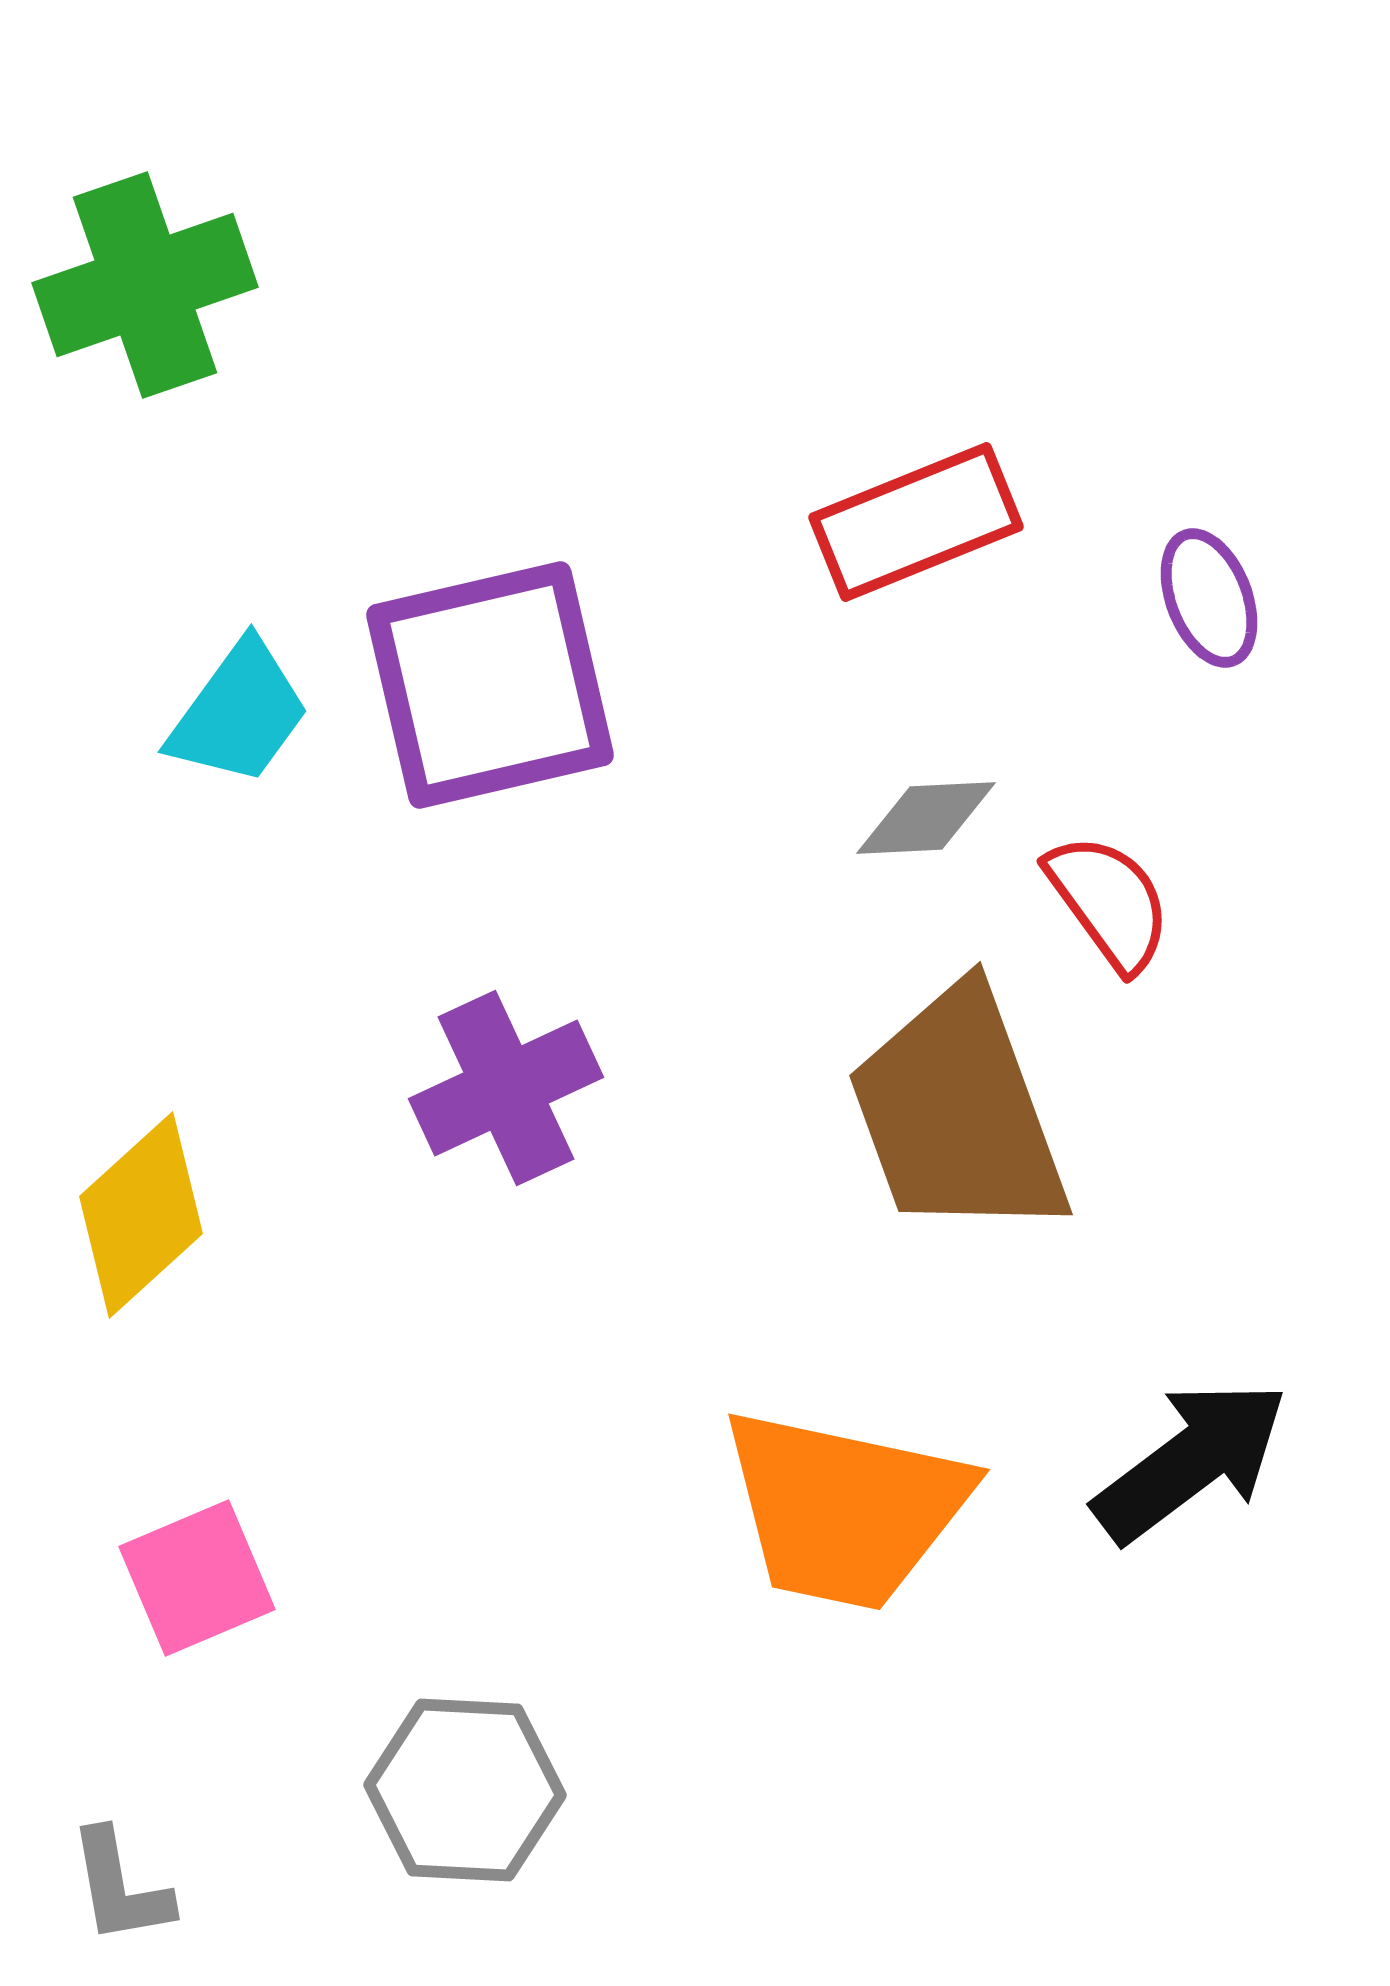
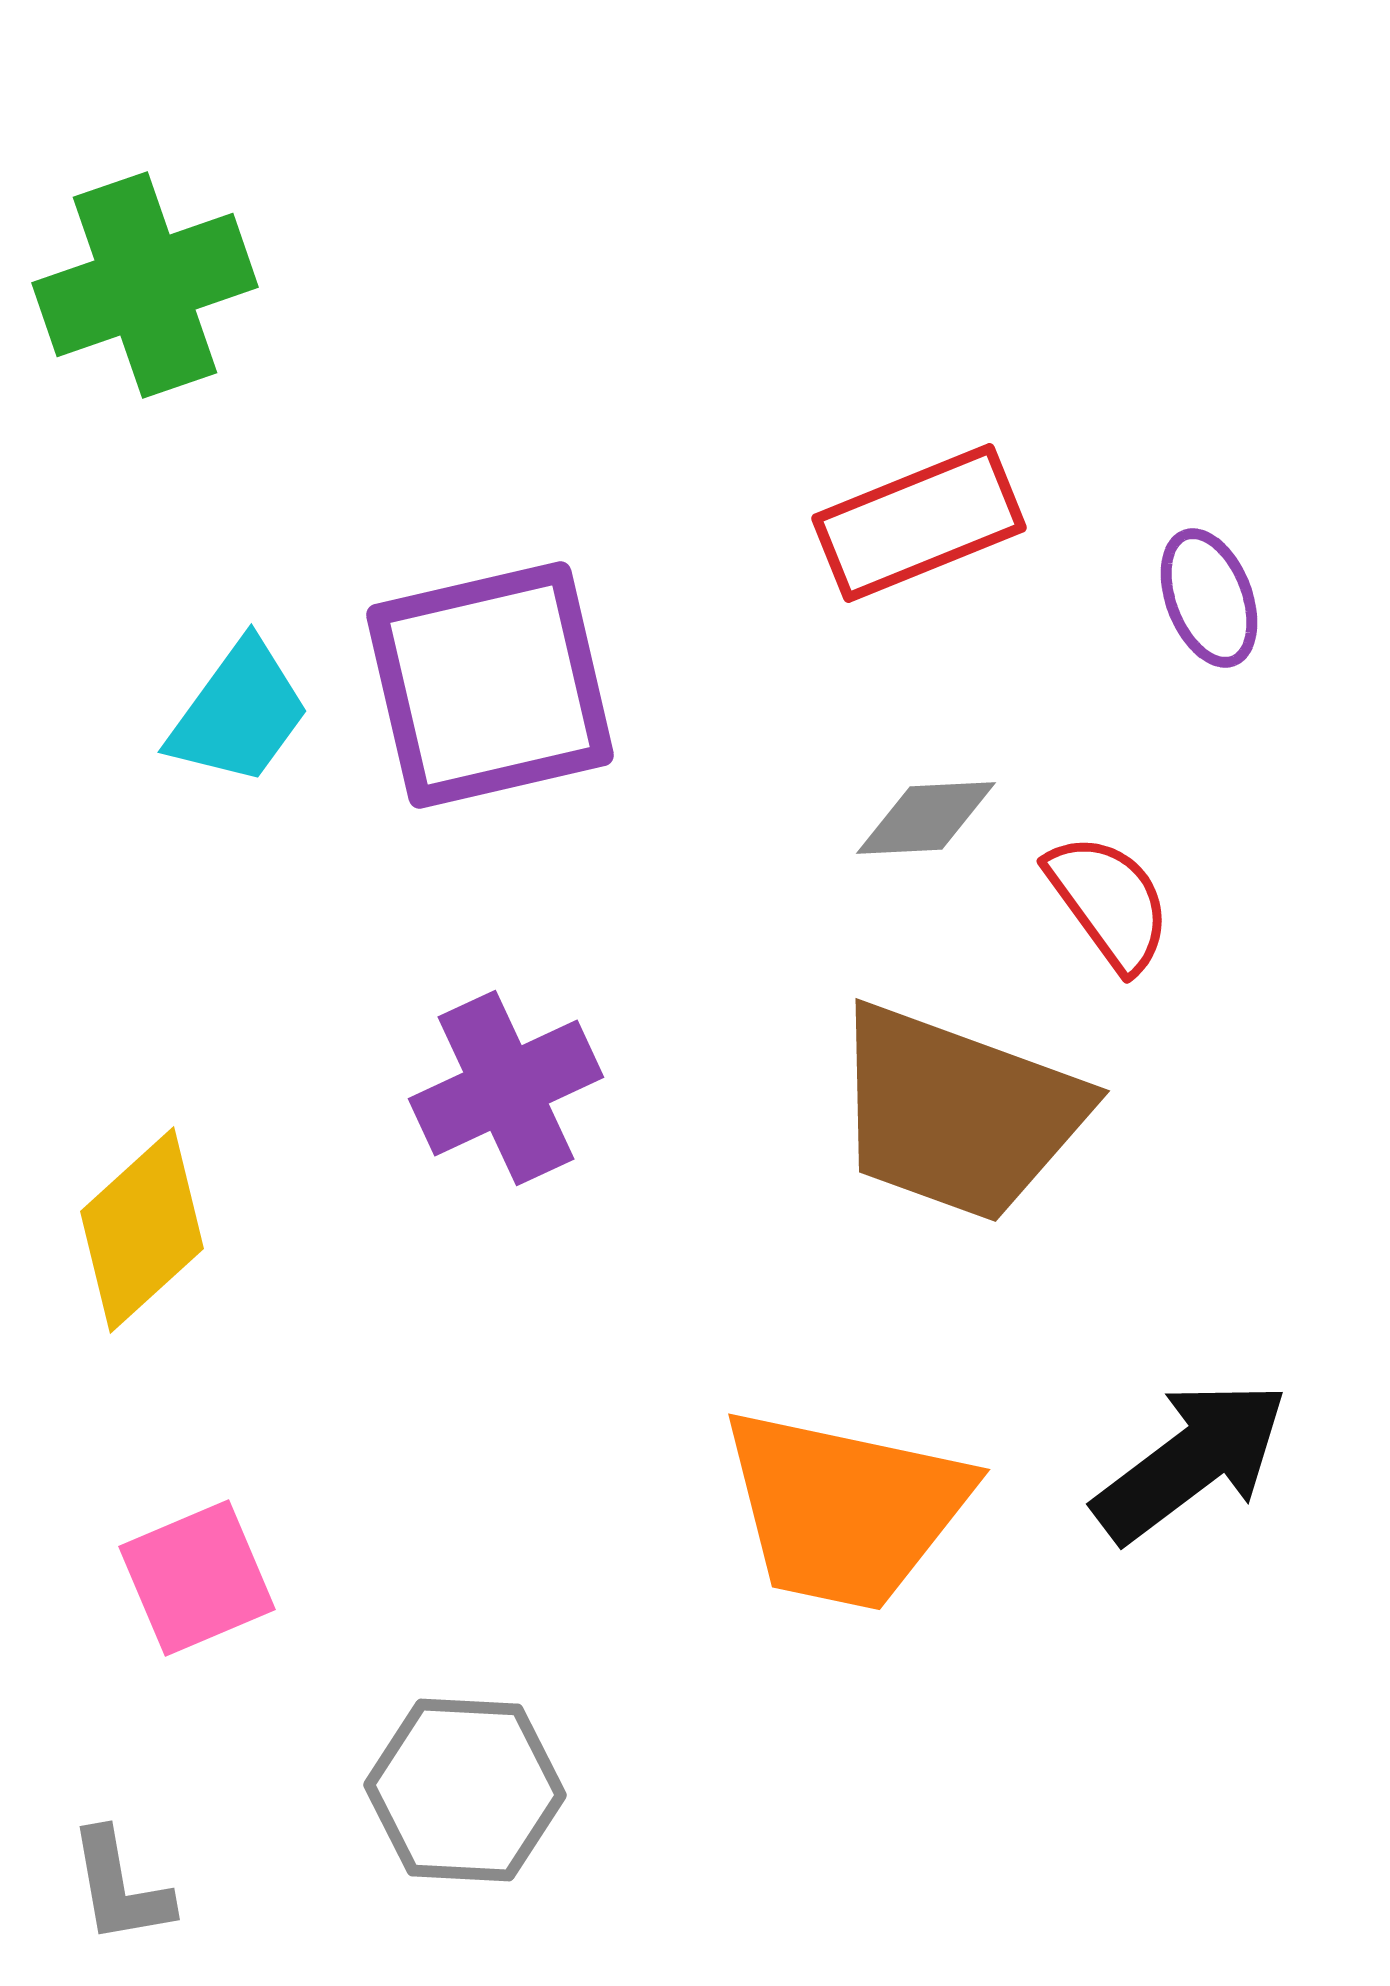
red rectangle: moved 3 px right, 1 px down
brown trapezoid: rotated 50 degrees counterclockwise
yellow diamond: moved 1 px right, 15 px down
